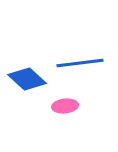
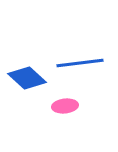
blue diamond: moved 1 px up
